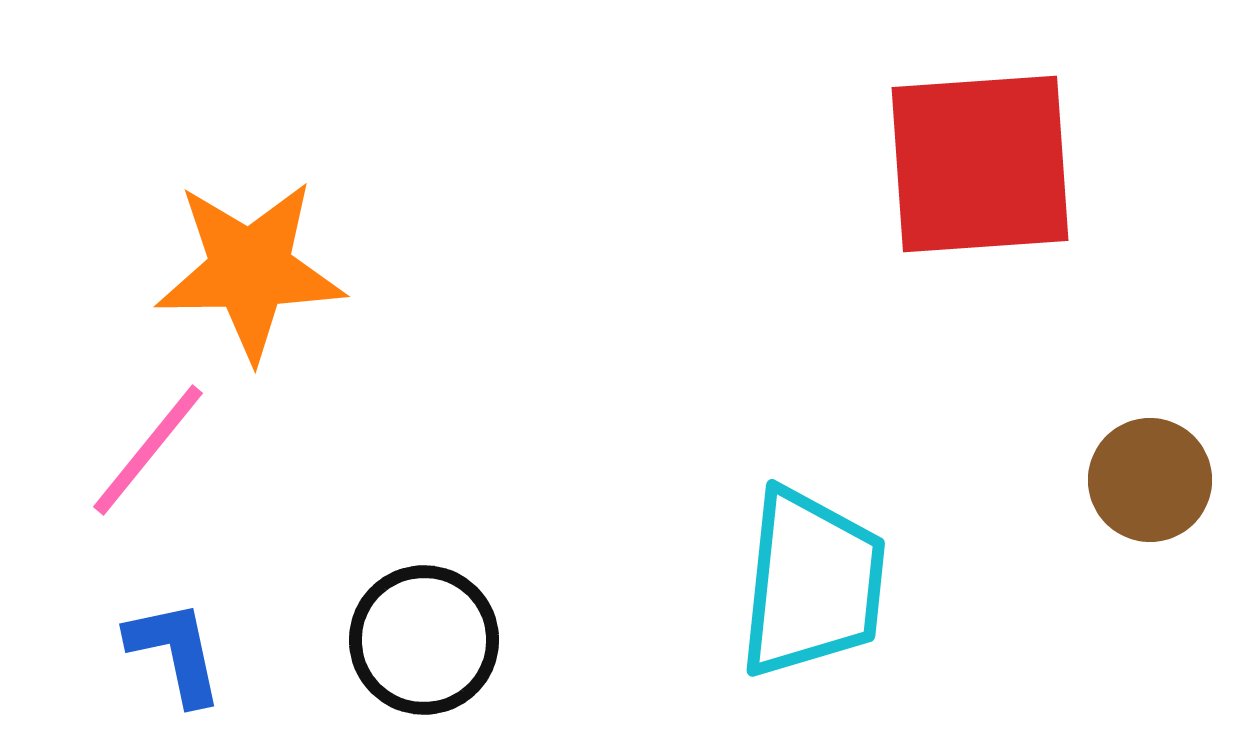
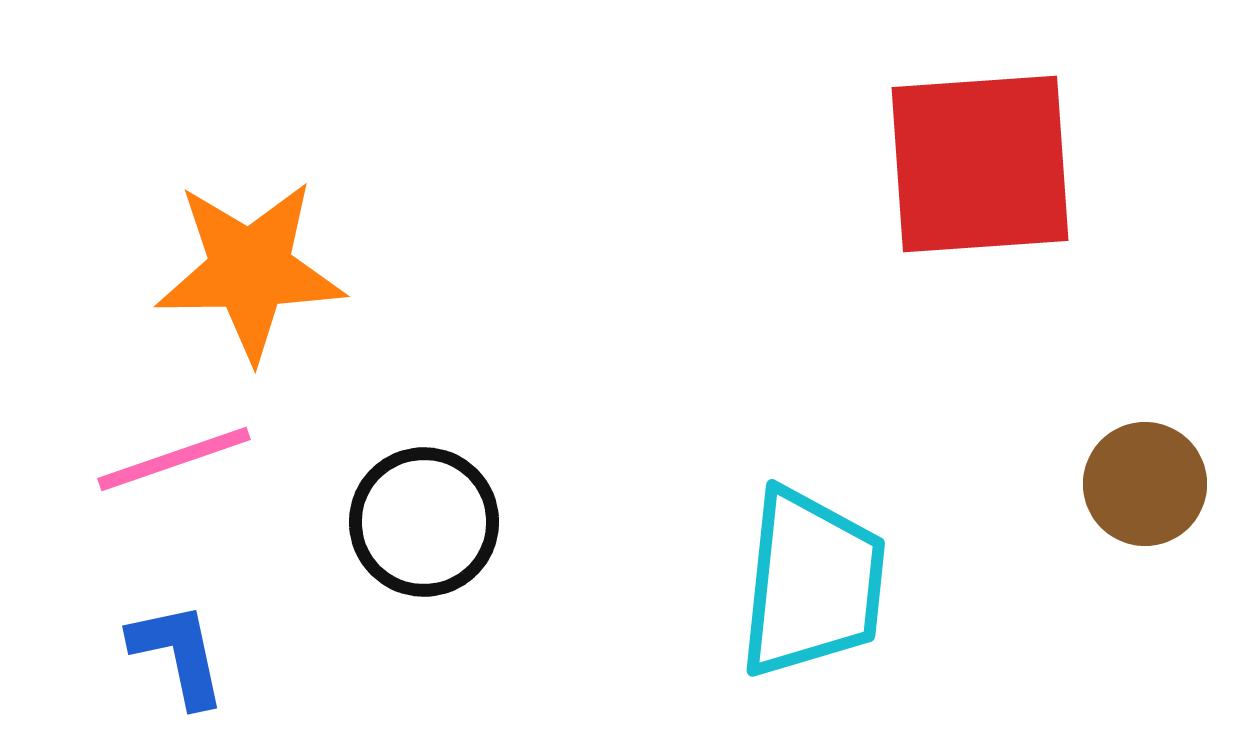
pink line: moved 26 px right, 9 px down; rotated 32 degrees clockwise
brown circle: moved 5 px left, 4 px down
black circle: moved 118 px up
blue L-shape: moved 3 px right, 2 px down
